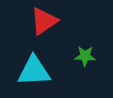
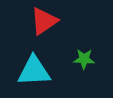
green star: moved 1 px left, 3 px down
